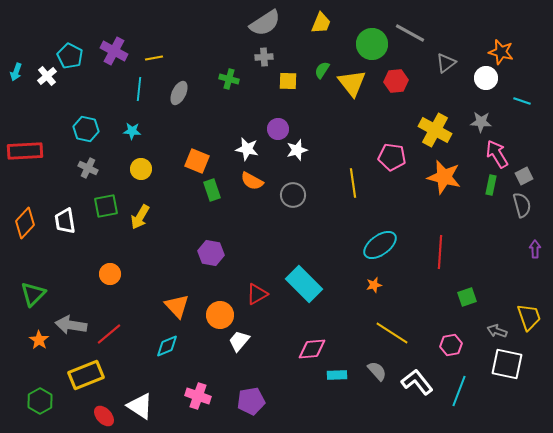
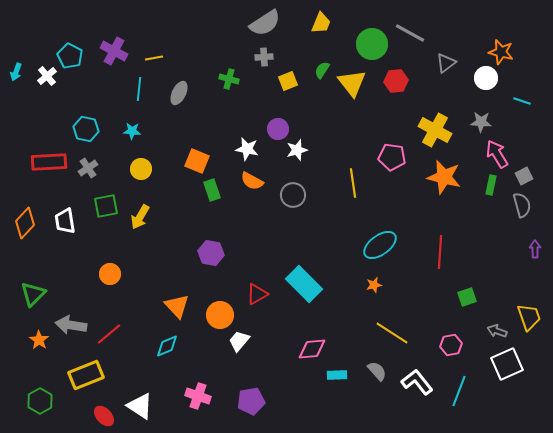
yellow square at (288, 81): rotated 24 degrees counterclockwise
red rectangle at (25, 151): moved 24 px right, 11 px down
gray cross at (88, 168): rotated 30 degrees clockwise
white square at (507, 364): rotated 36 degrees counterclockwise
